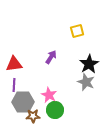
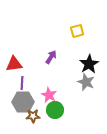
purple line: moved 8 px right, 2 px up
